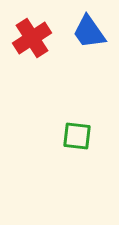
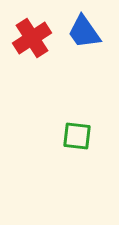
blue trapezoid: moved 5 px left
